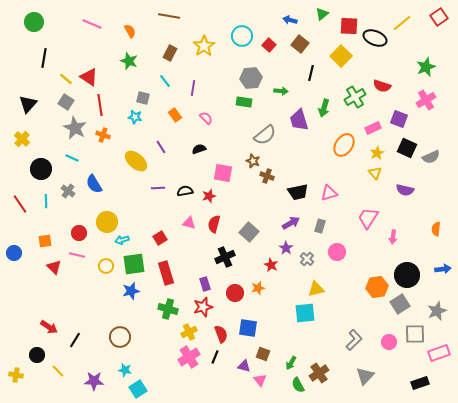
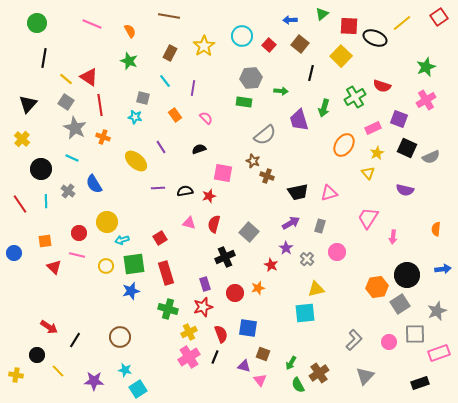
blue arrow at (290, 20): rotated 16 degrees counterclockwise
green circle at (34, 22): moved 3 px right, 1 px down
orange cross at (103, 135): moved 2 px down
yellow triangle at (375, 173): moved 7 px left
